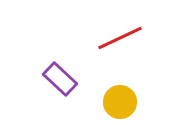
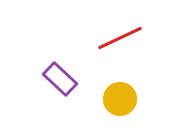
yellow circle: moved 3 px up
